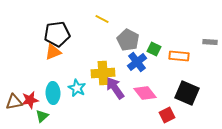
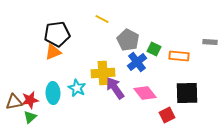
black square: rotated 25 degrees counterclockwise
green triangle: moved 12 px left, 1 px down
